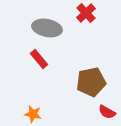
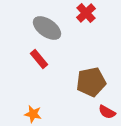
gray ellipse: rotated 24 degrees clockwise
